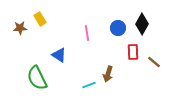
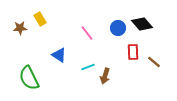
black diamond: rotated 70 degrees counterclockwise
pink line: rotated 28 degrees counterclockwise
brown arrow: moved 3 px left, 2 px down
green semicircle: moved 8 px left
cyan line: moved 1 px left, 18 px up
